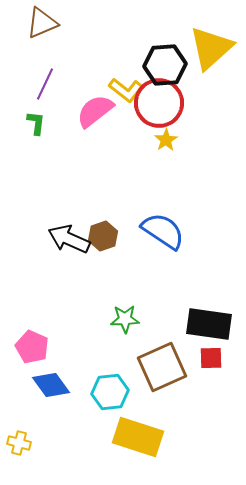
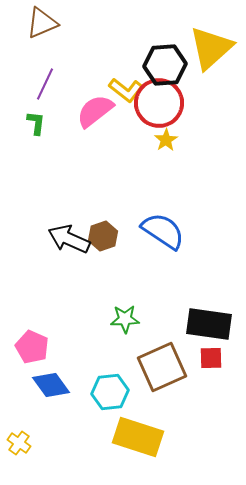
yellow cross: rotated 20 degrees clockwise
